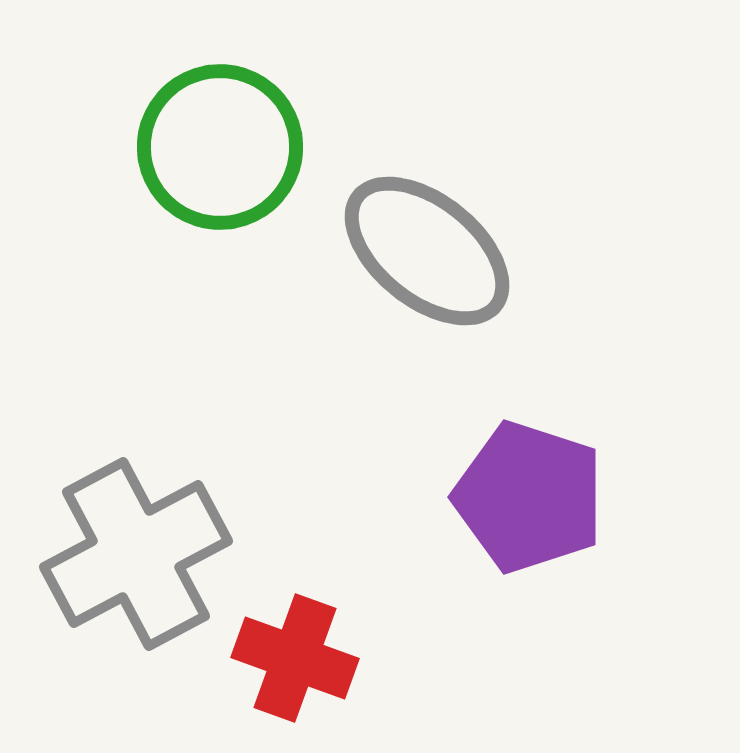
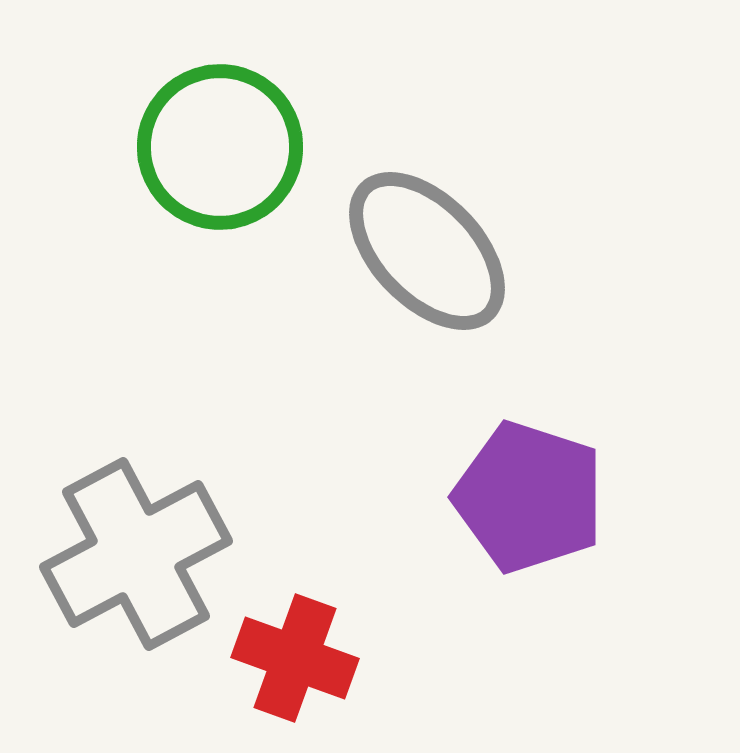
gray ellipse: rotated 7 degrees clockwise
